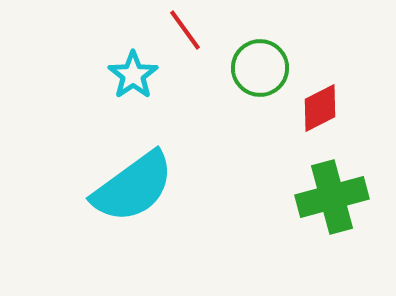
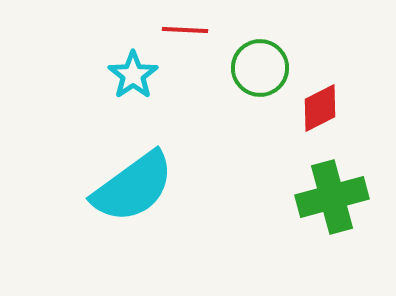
red line: rotated 51 degrees counterclockwise
